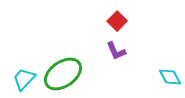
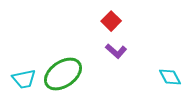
red square: moved 6 px left
purple L-shape: rotated 25 degrees counterclockwise
cyan trapezoid: rotated 145 degrees counterclockwise
